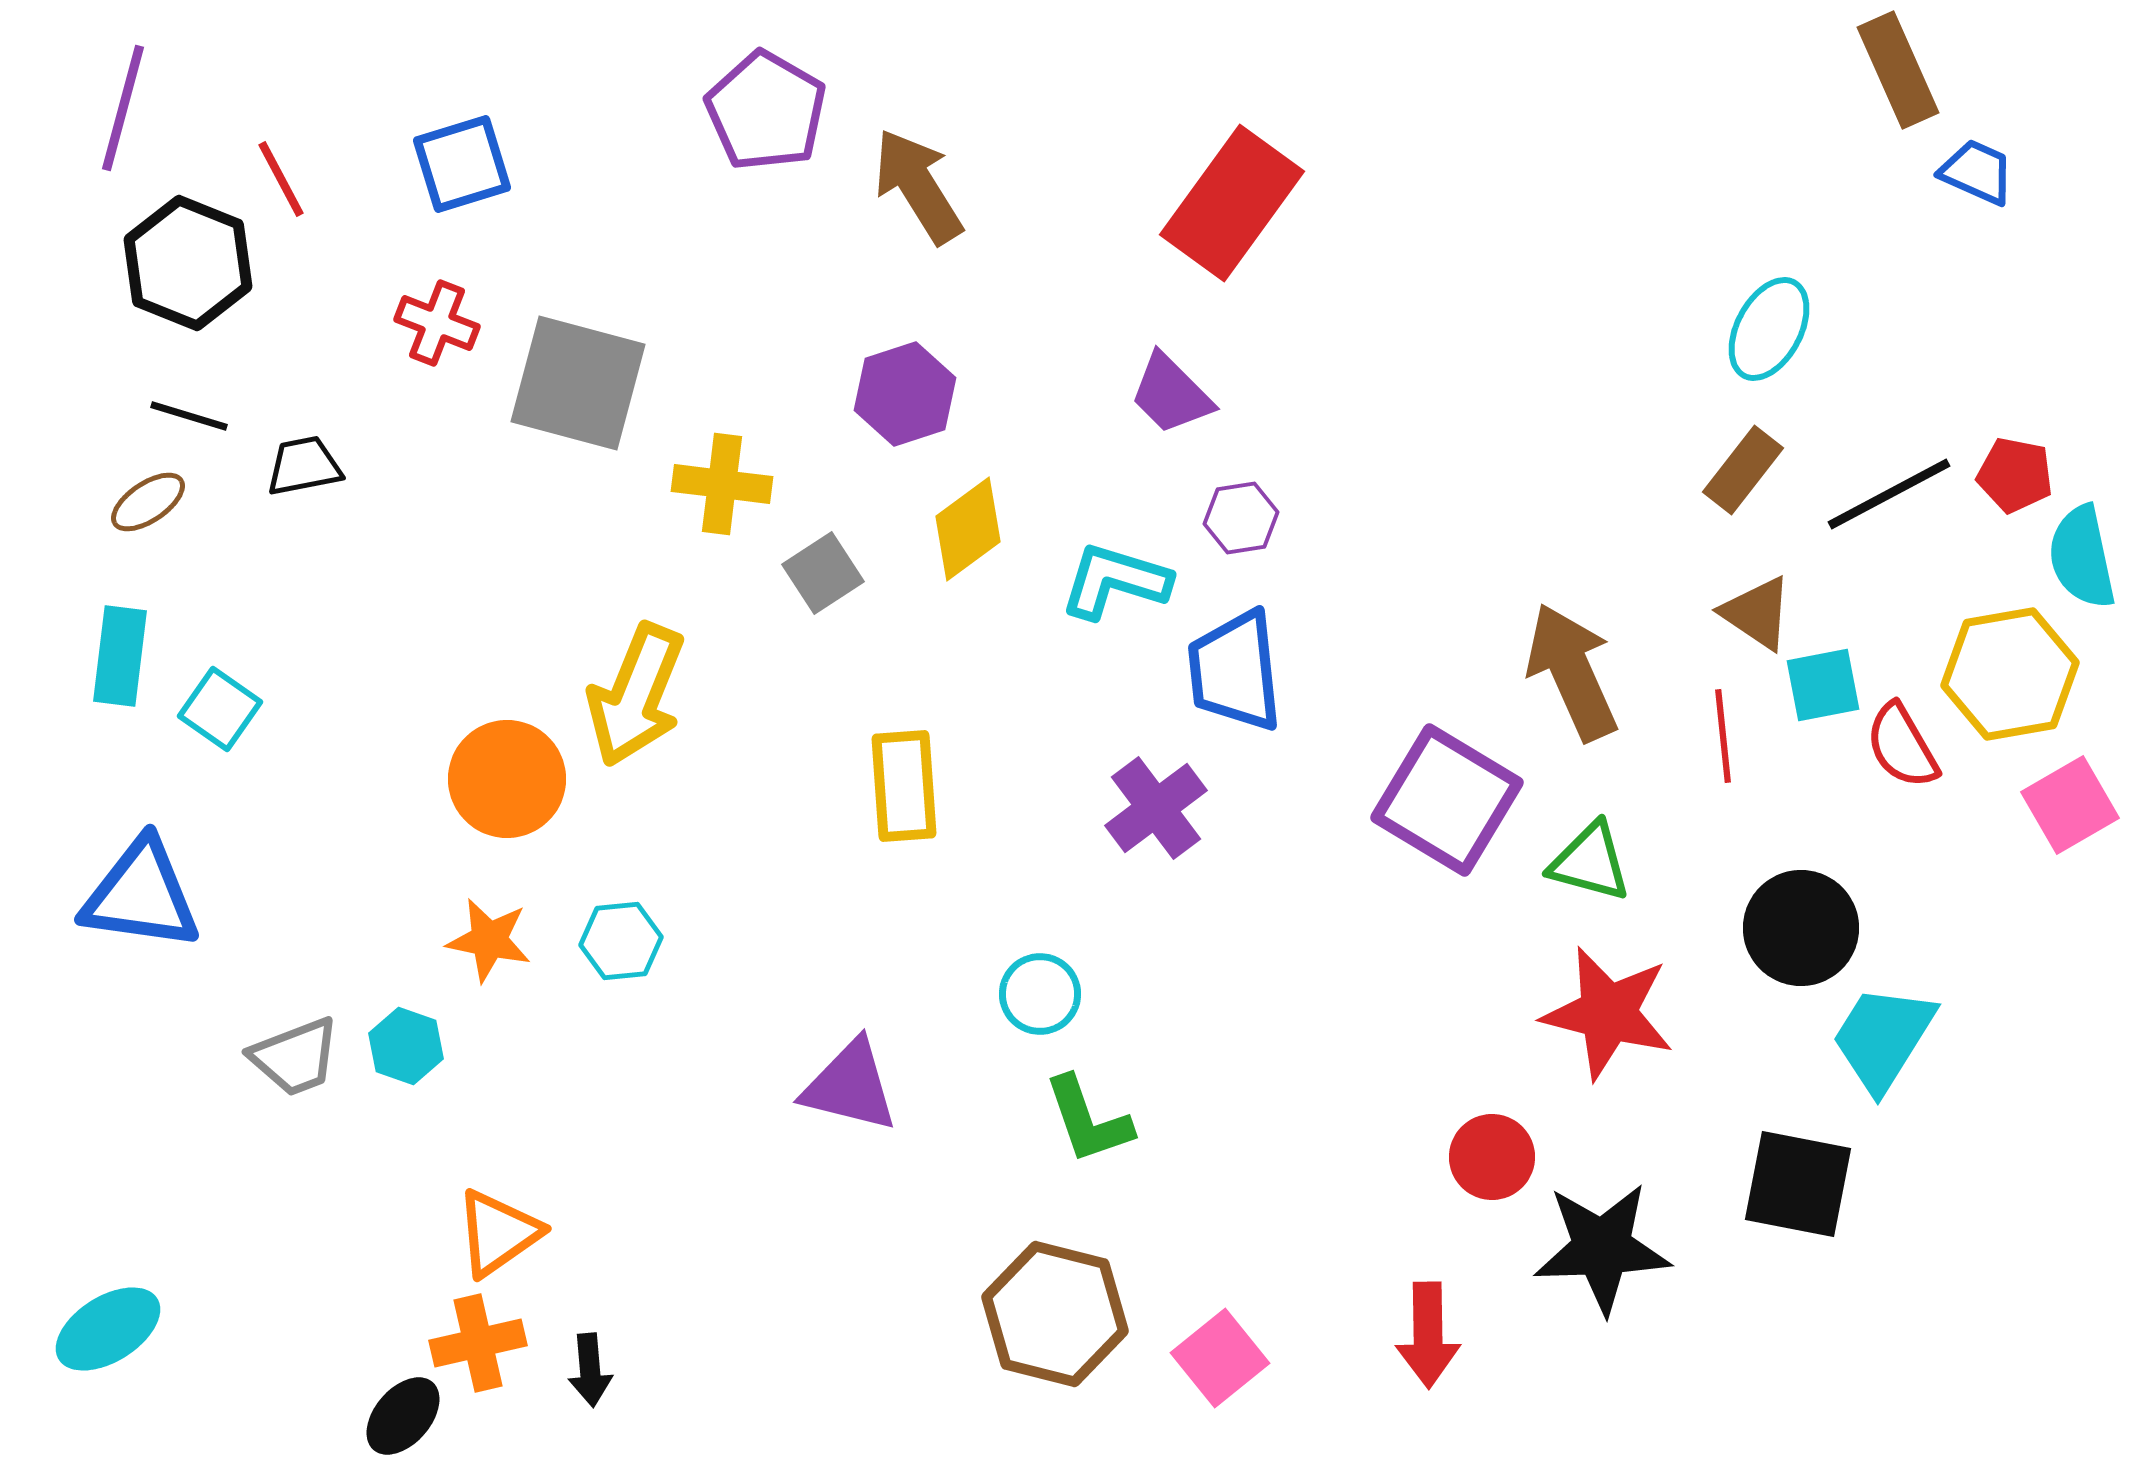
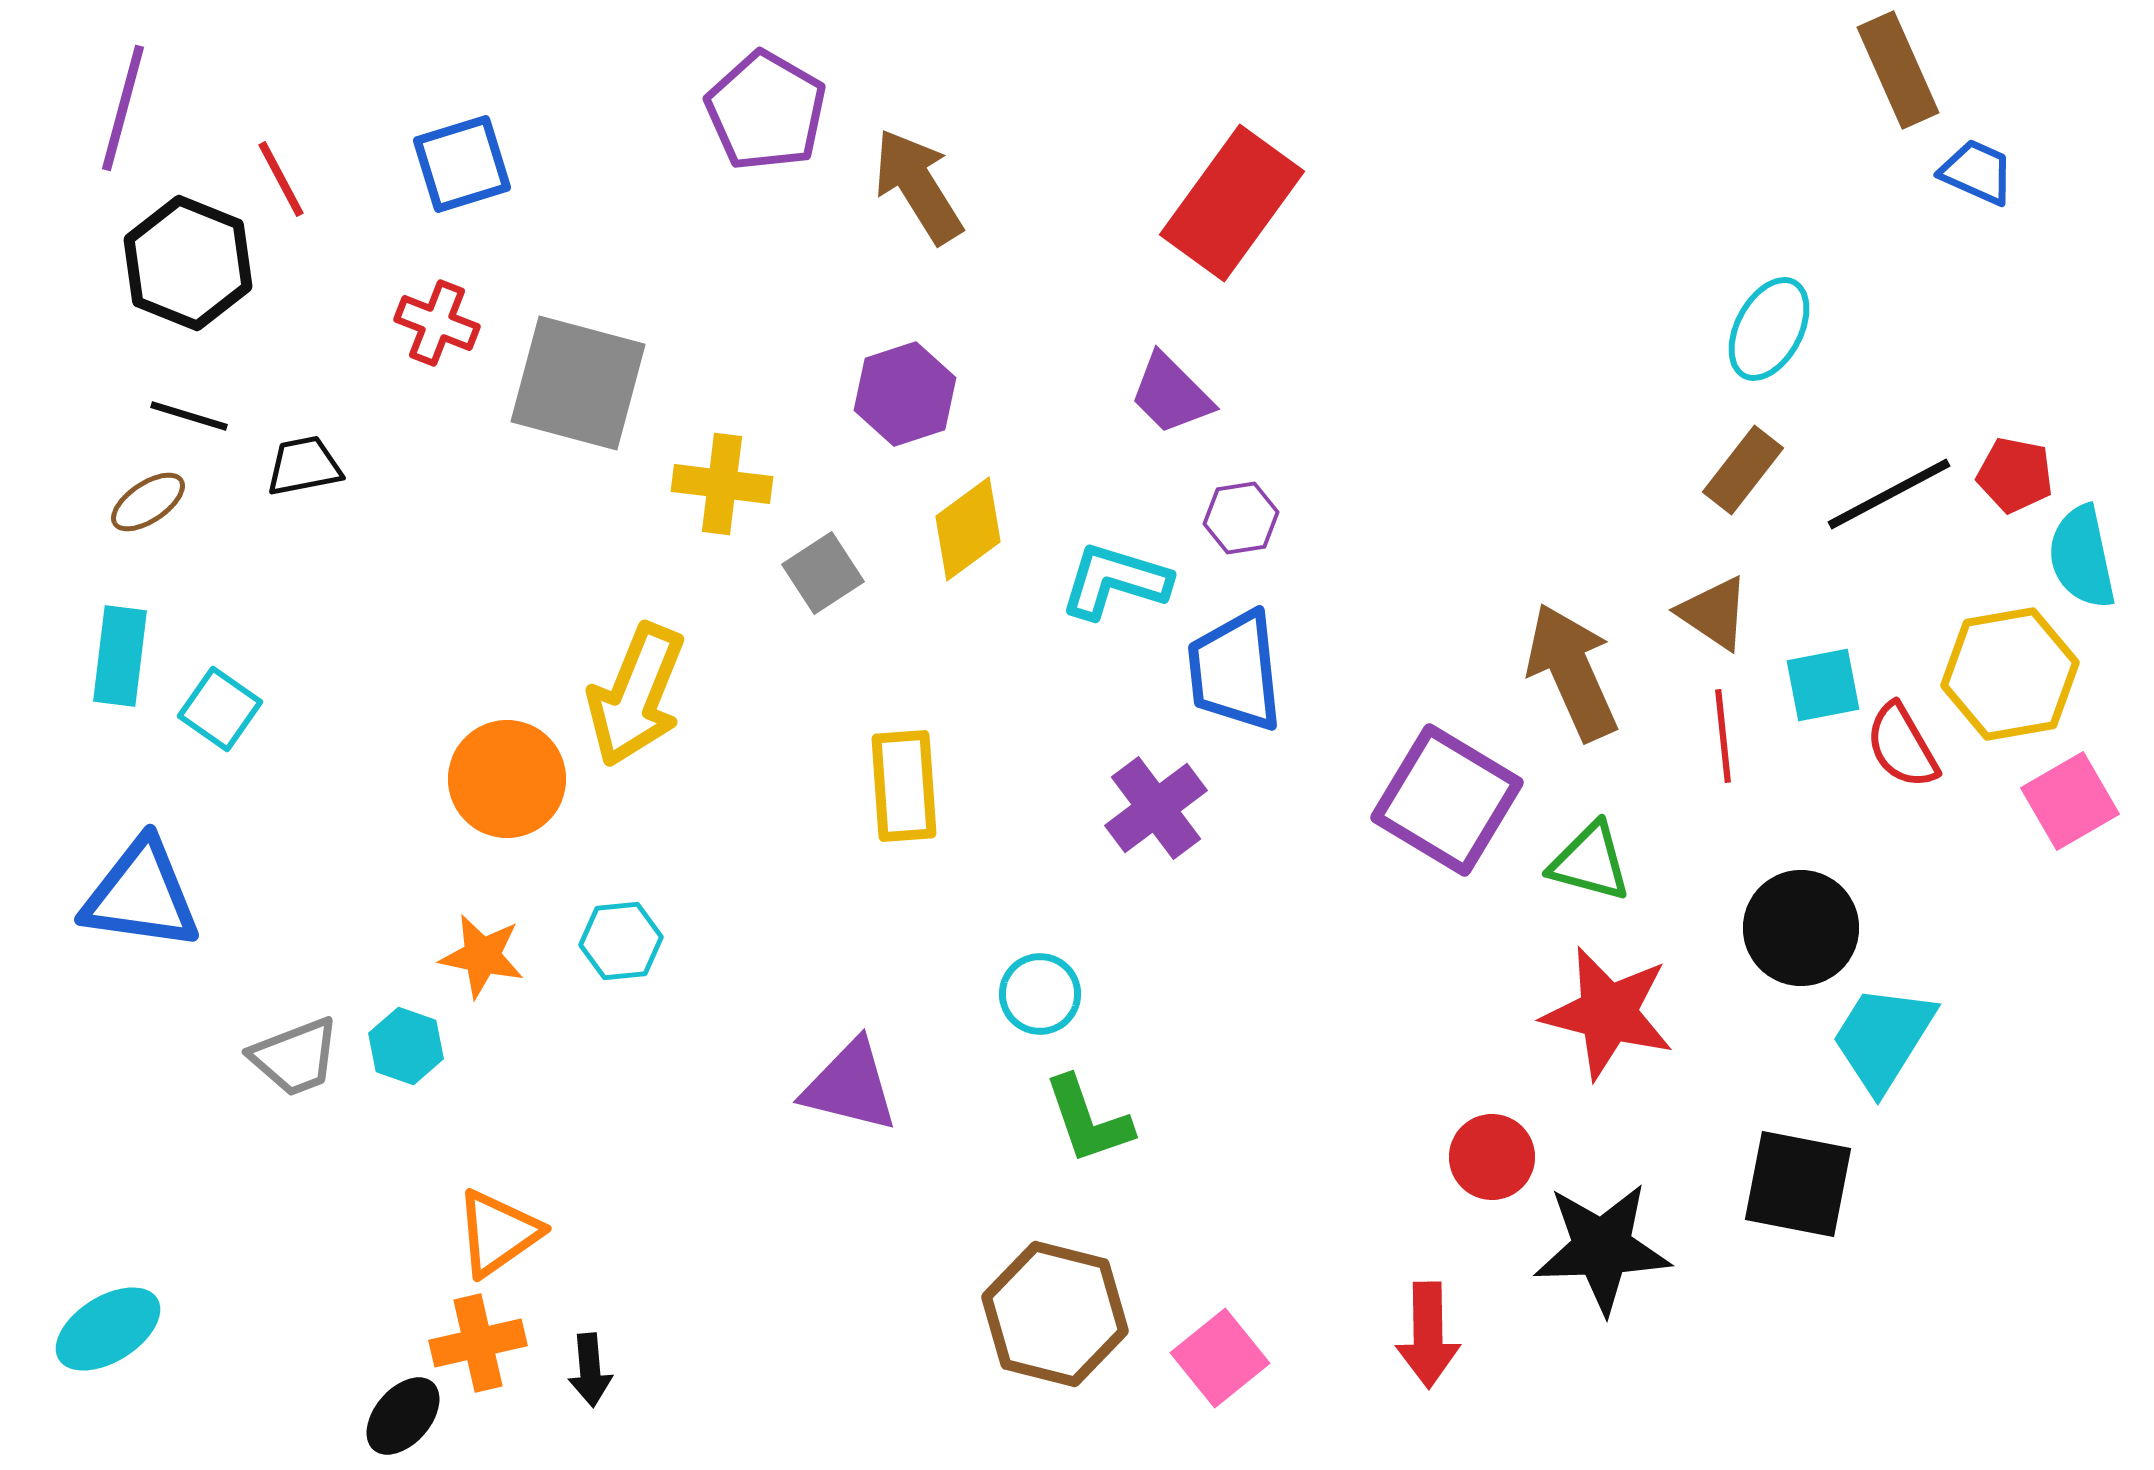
brown triangle at (1757, 613): moved 43 px left
pink square at (2070, 805): moved 4 px up
orange star at (489, 940): moved 7 px left, 16 px down
